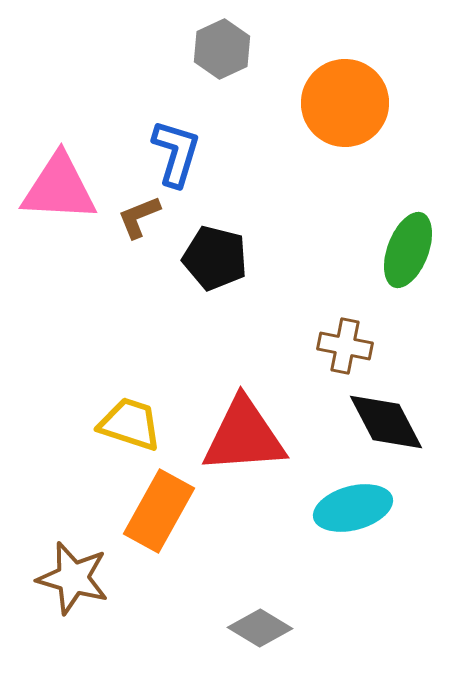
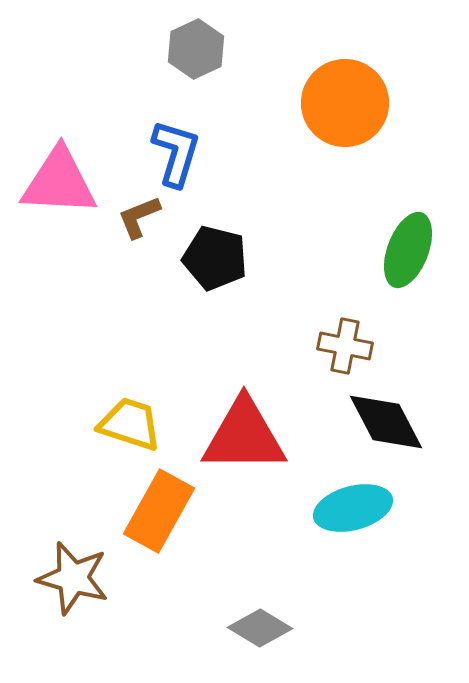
gray hexagon: moved 26 px left
pink triangle: moved 6 px up
red triangle: rotated 4 degrees clockwise
